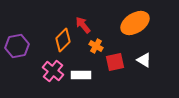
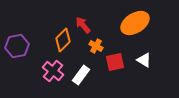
white rectangle: rotated 54 degrees counterclockwise
